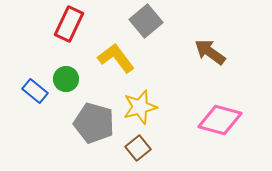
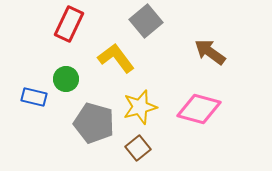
blue rectangle: moved 1 px left, 6 px down; rotated 25 degrees counterclockwise
pink diamond: moved 21 px left, 11 px up
